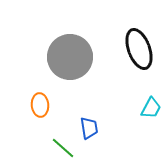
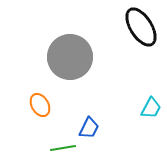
black ellipse: moved 2 px right, 22 px up; rotated 12 degrees counterclockwise
orange ellipse: rotated 25 degrees counterclockwise
blue trapezoid: rotated 35 degrees clockwise
green line: rotated 50 degrees counterclockwise
